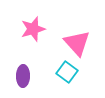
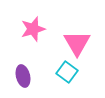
pink triangle: rotated 12 degrees clockwise
purple ellipse: rotated 15 degrees counterclockwise
